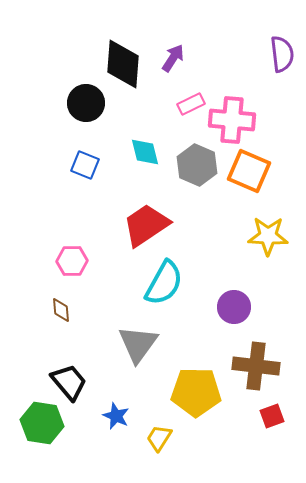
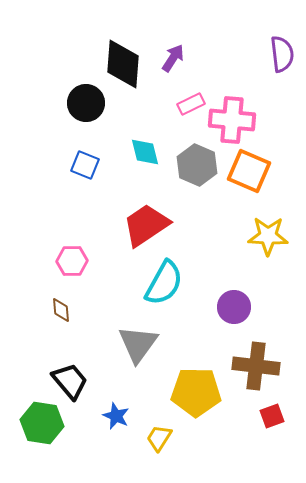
black trapezoid: moved 1 px right, 1 px up
